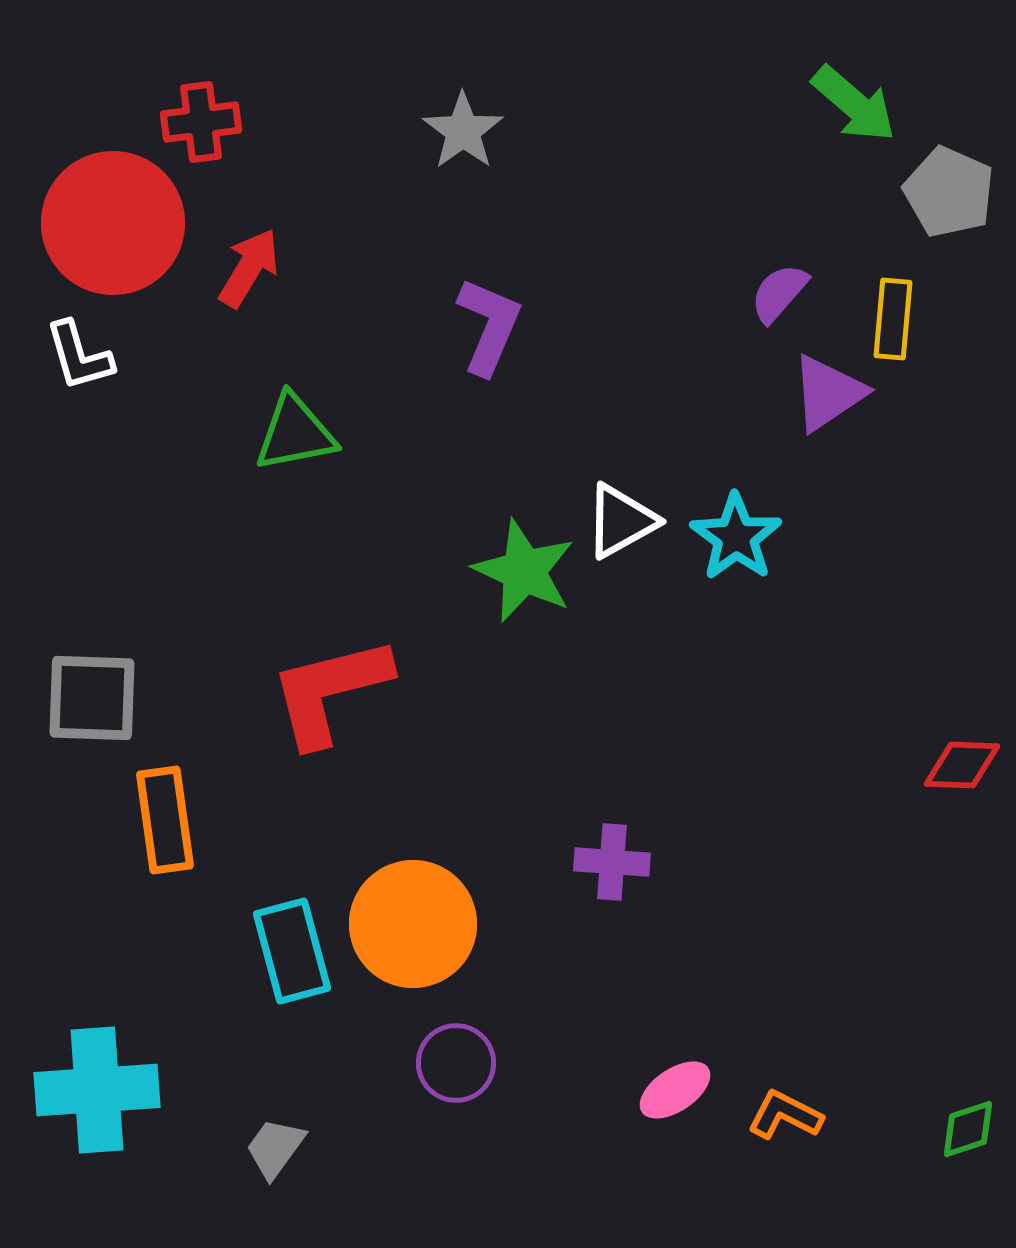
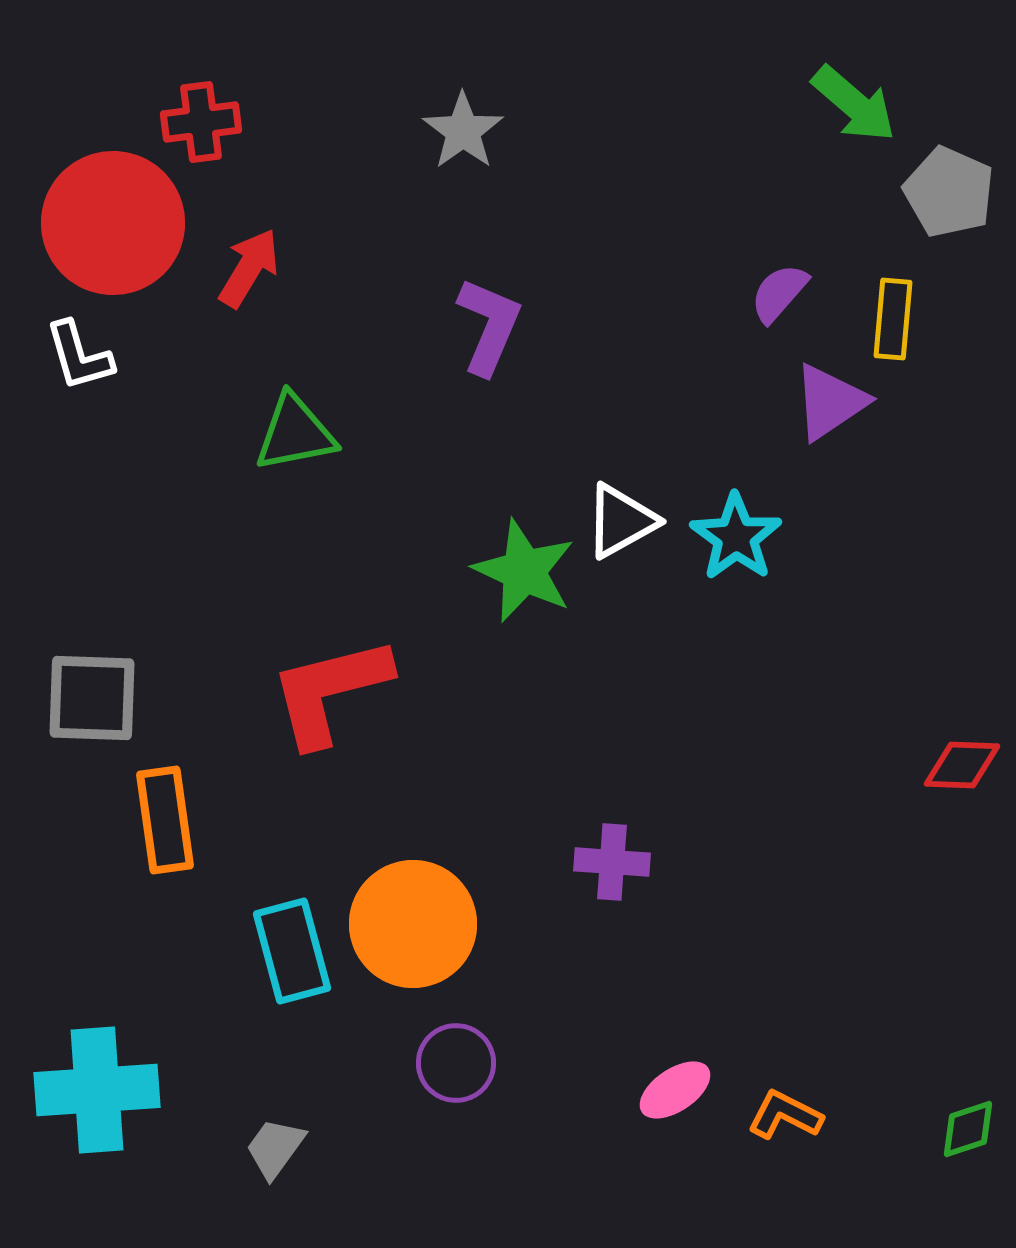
purple triangle: moved 2 px right, 9 px down
